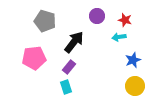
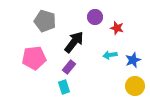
purple circle: moved 2 px left, 1 px down
red star: moved 8 px left, 8 px down
cyan arrow: moved 9 px left, 18 px down
cyan rectangle: moved 2 px left
